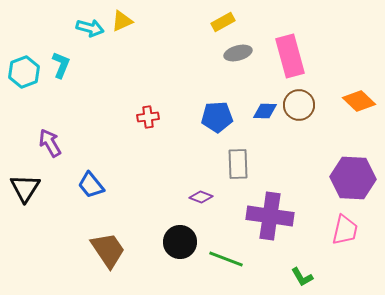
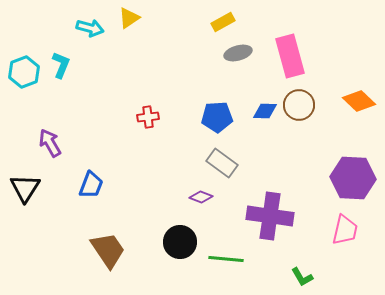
yellow triangle: moved 7 px right, 3 px up; rotated 10 degrees counterclockwise
gray rectangle: moved 16 px left, 1 px up; rotated 52 degrees counterclockwise
blue trapezoid: rotated 120 degrees counterclockwise
green line: rotated 16 degrees counterclockwise
